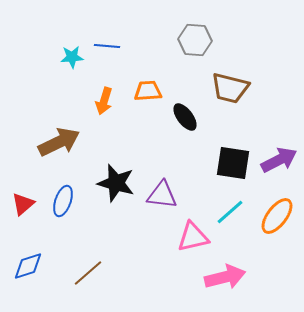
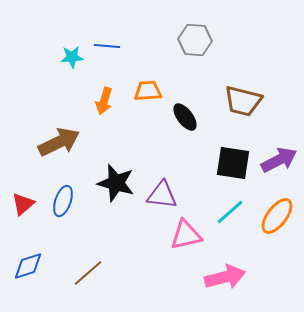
brown trapezoid: moved 13 px right, 13 px down
pink triangle: moved 7 px left, 2 px up
